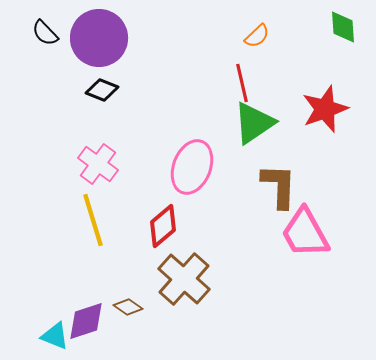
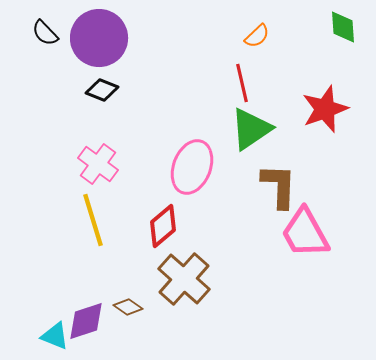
green triangle: moved 3 px left, 6 px down
